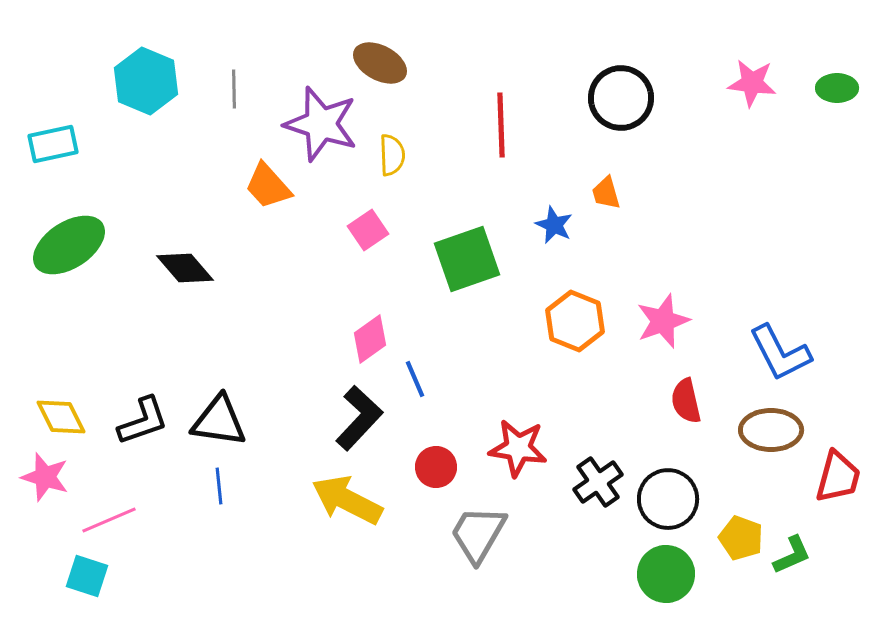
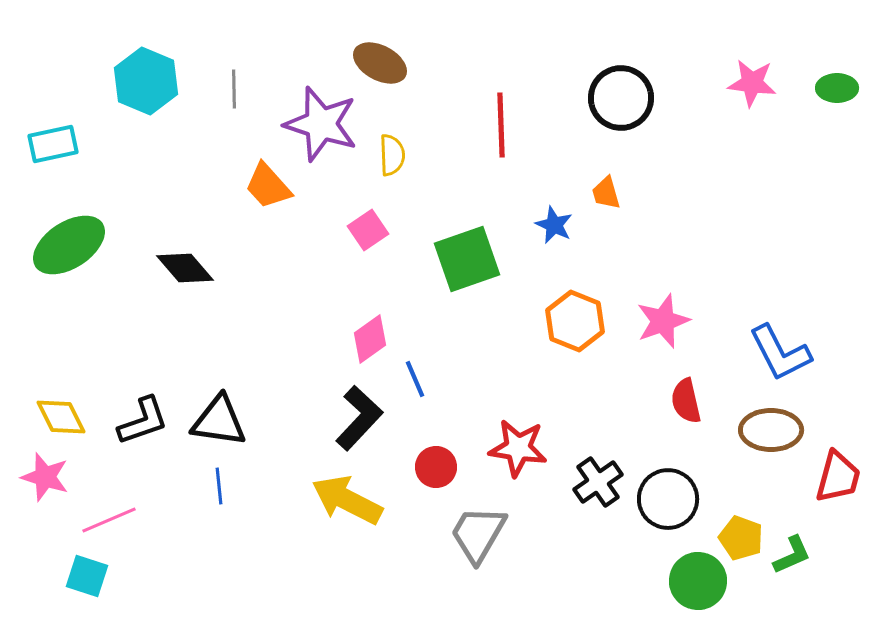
green circle at (666, 574): moved 32 px right, 7 px down
